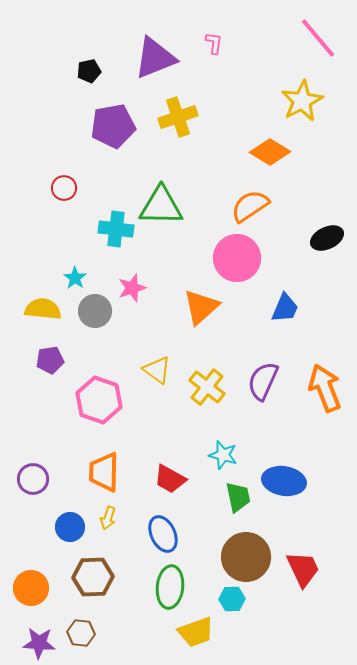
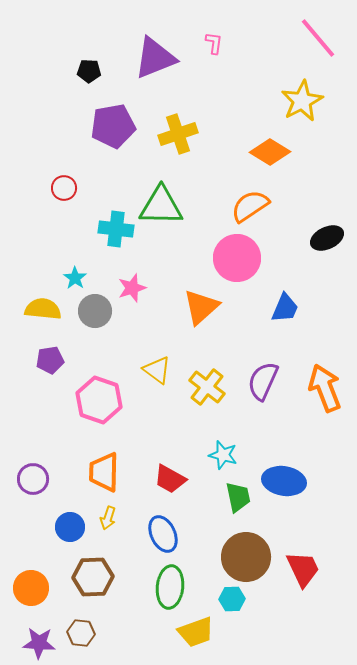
black pentagon at (89, 71): rotated 15 degrees clockwise
yellow cross at (178, 117): moved 17 px down
